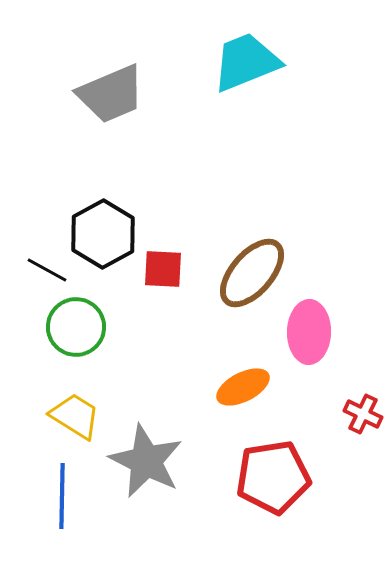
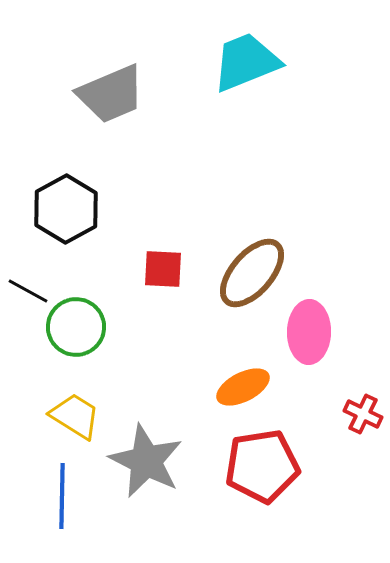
black hexagon: moved 37 px left, 25 px up
black line: moved 19 px left, 21 px down
red pentagon: moved 11 px left, 11 px up
